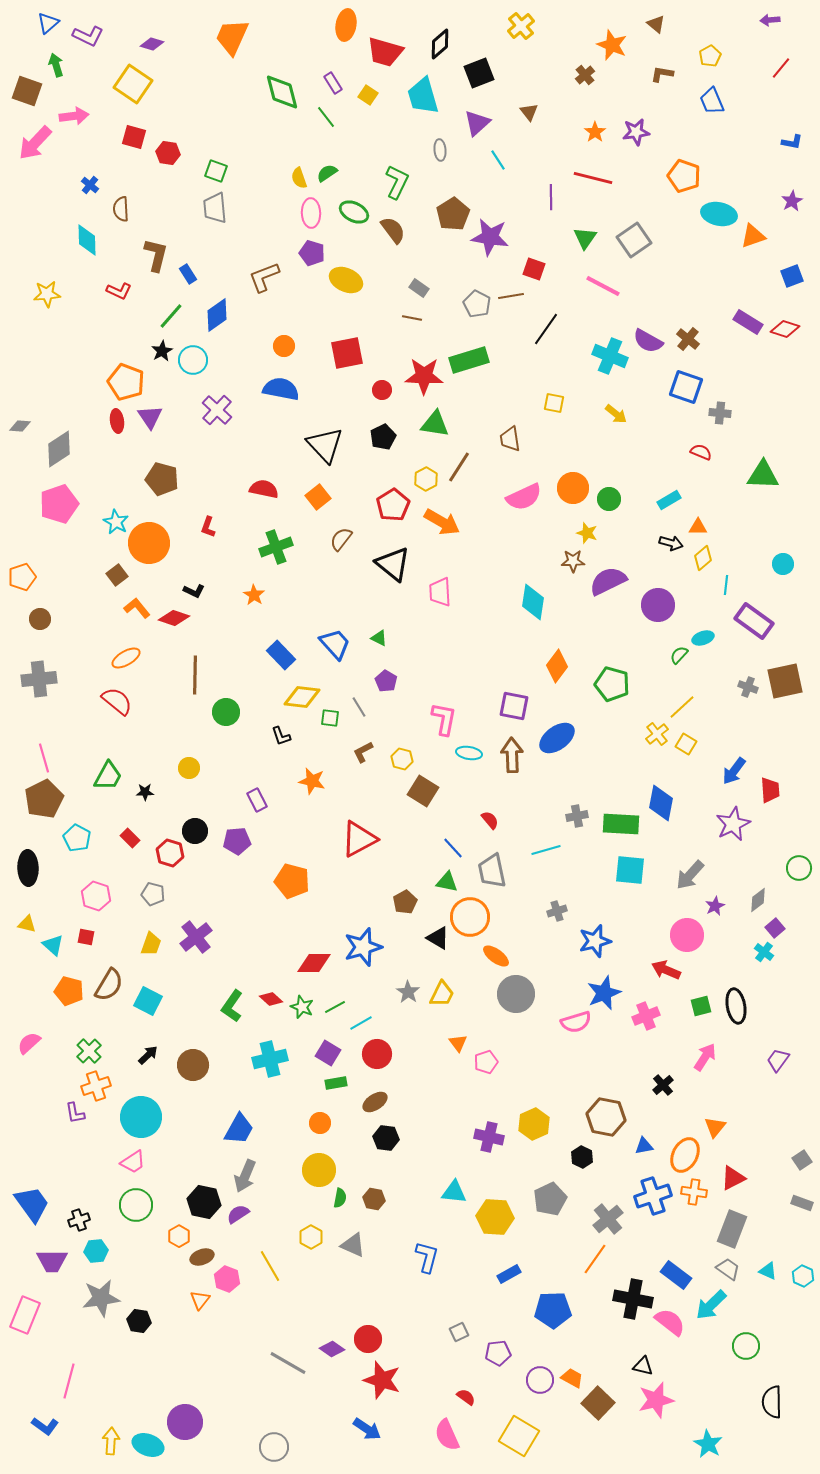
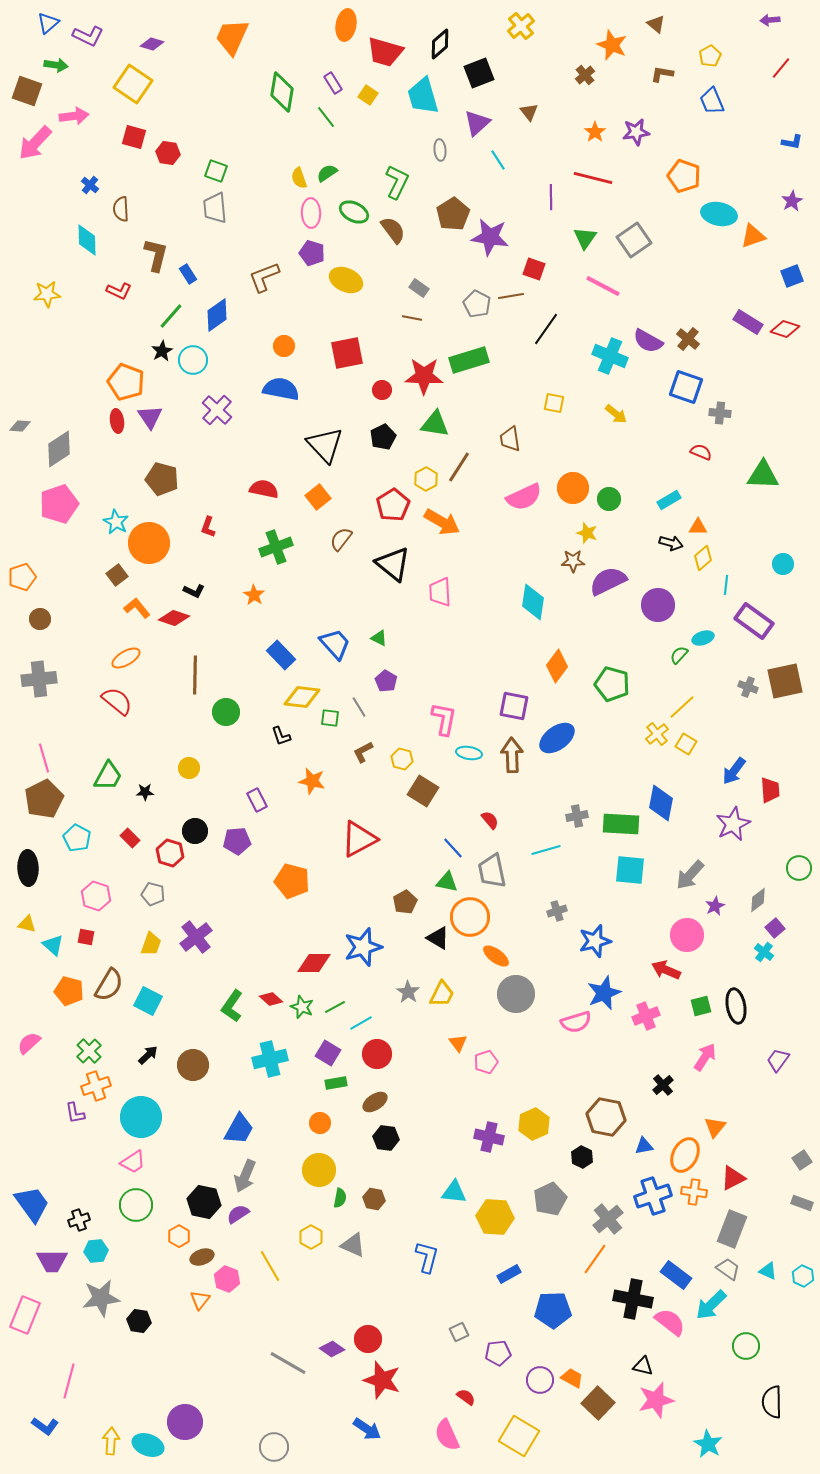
green arrow at (56, 65): rotated 115 degrees clockwise
green diamond at (282, 92): rotated 24 degrees clockwise
